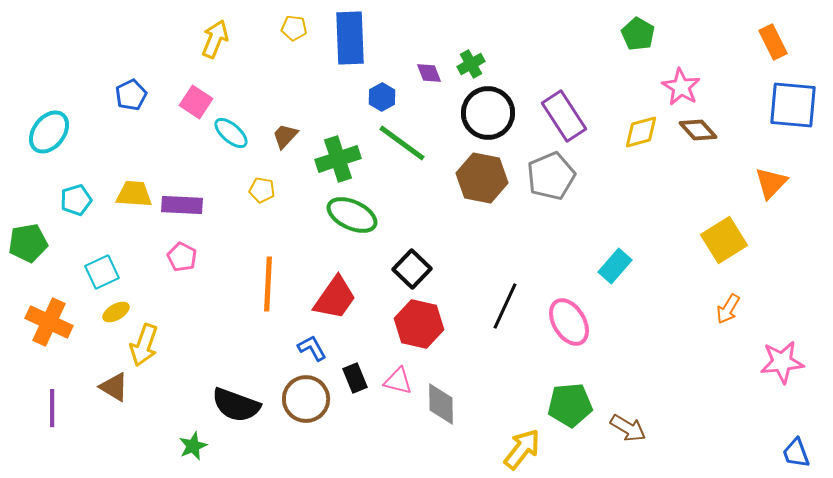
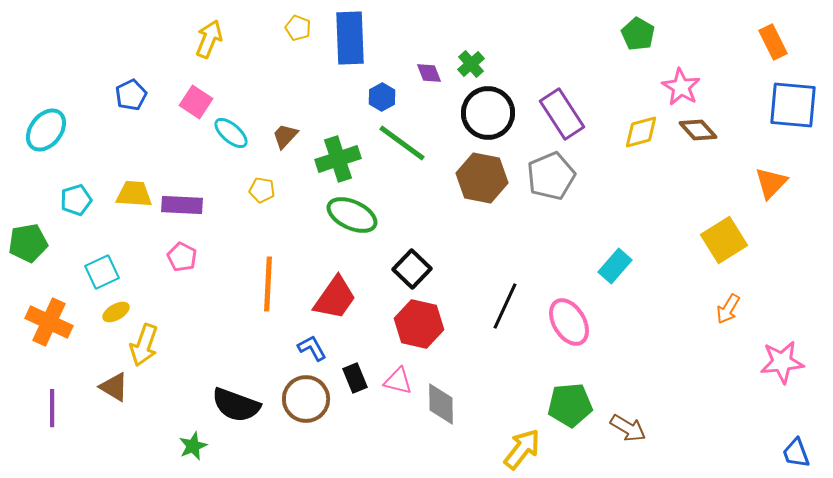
yellow pentagon at (294, 28): moved 4 px right; rotated 15 degrees clockwise
yellow arrow at (215, 39): moved 6 px left
green cross at (471, 64): rotated 12 degrees counterclockwise
purple rectangle at (564, 116): moved 2 px left, 2 px up
cyan ellipse at (49, 132): moved 3 px left, 2 px up
